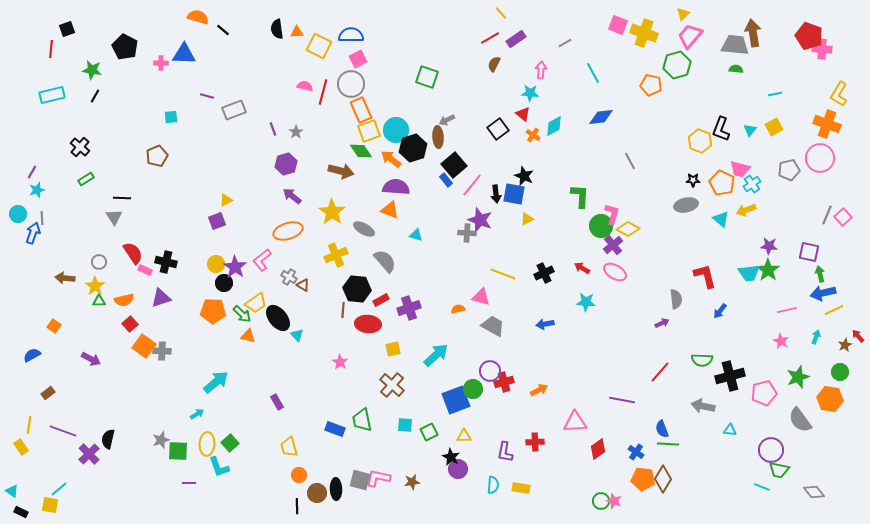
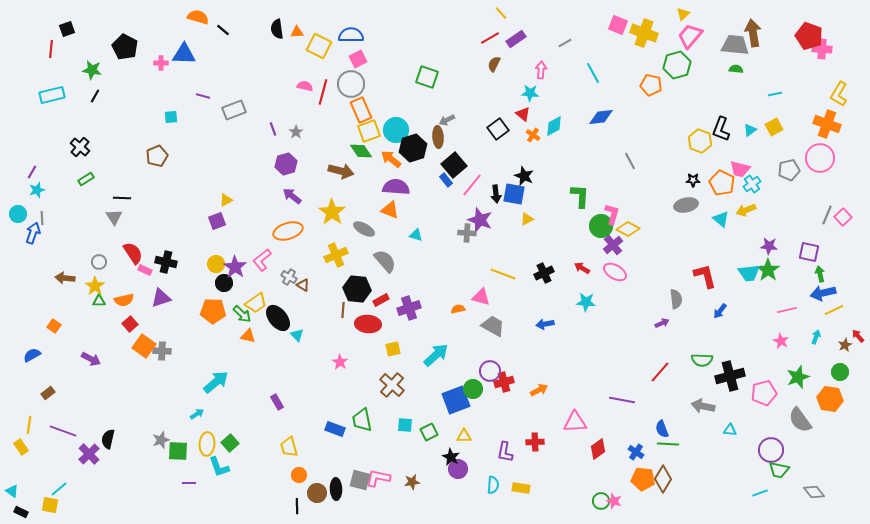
purple line at (207, 96): moved 4 px left
cyan triangle at (750, 130): rotated 16 degrees clockwise
cyan line at (762, 487): moved 2 px left, 6 px down; rotated 42 degrees counterclockwise
